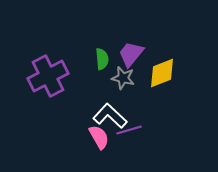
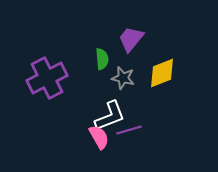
purple trapezoid: moved 15 px up
purple cross: moved 1 px left, 2 px down
white L-shape: rotated 116 degrees clockwise
